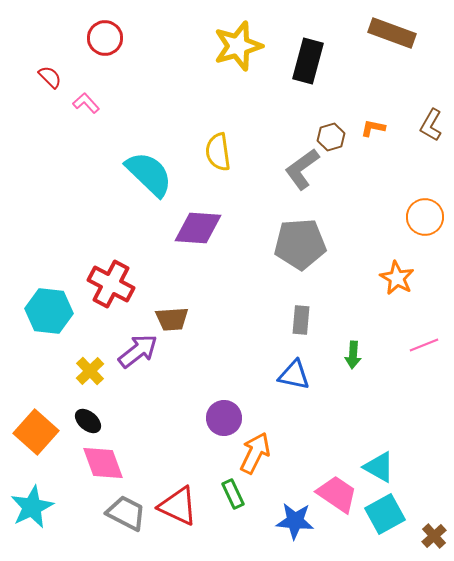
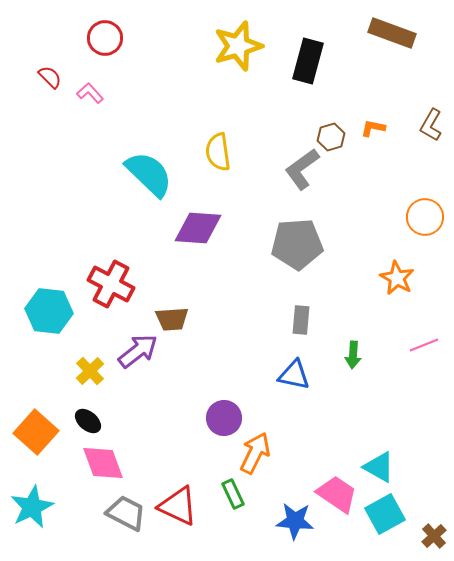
pink L-shape: moved 4 px right, 10 px up
gray pentagon: moved 3 px left
